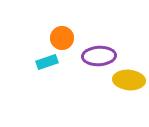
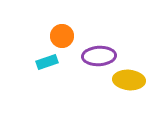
orange circle: moved 2 px up
